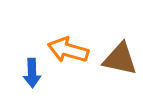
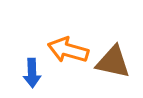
brown triangle: moved 7 px left, 3 px down
